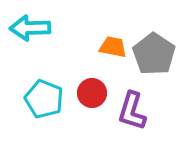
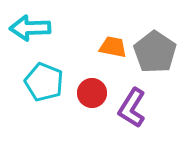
gray pentagon: moved 1 px right, 2 px up
cyan pentagon: moved 17 px up
purple L-shape: moved 3 px up; rotated 15 degrees clockwise
